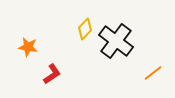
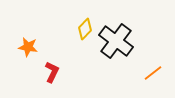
red L-shape: moved 2 px up; rotated 30 degrees counterclockwise
